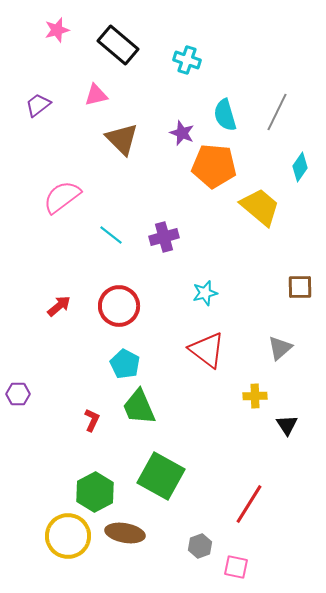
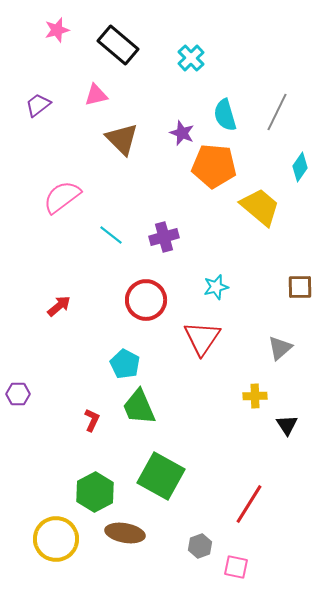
cyan cross: moved 4 px right, 2 px up; rotated 28 degrees clockwise
cyan star: moved 11 px right, 6 px up
red circle: moved 27 px right, 6 px up
red triangle: moved 5 px left, 12 px up; rotated 27 degrees clockwise
yellow circle: moved 12 px left, 3 px down
